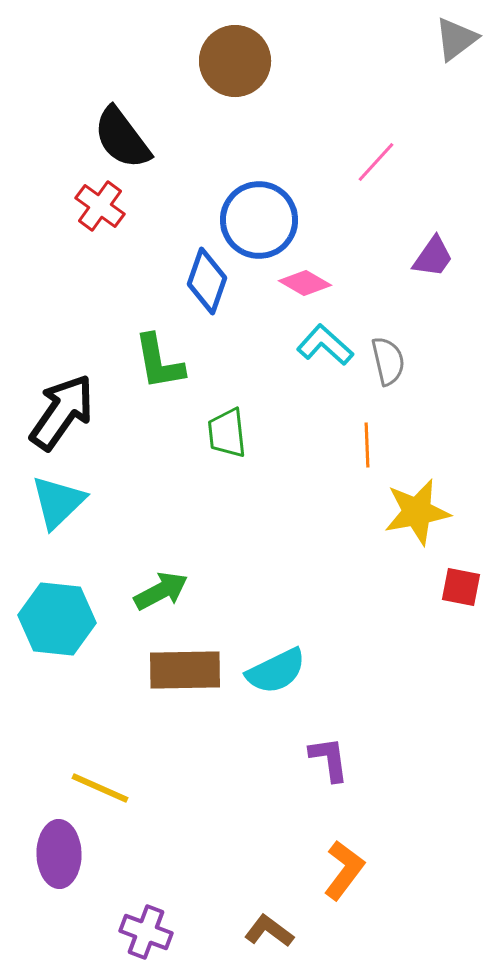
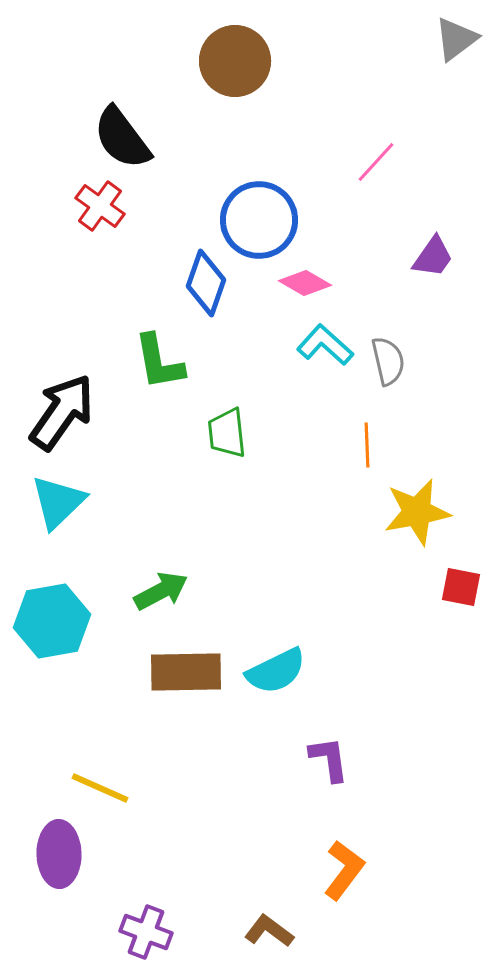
blue diamond: moved 1 px left, 2 px down
cyan hexagon: moved 5 px left, 2 px down; rotated 16 degrees counterclockwise
brown rectangle: moved 1 px right, 2 px down
